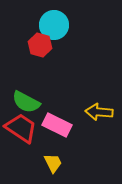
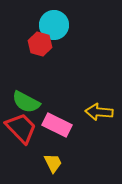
red hexagon: moved 1 px up
red trapezoid: rotated 12 degrees clockwise
